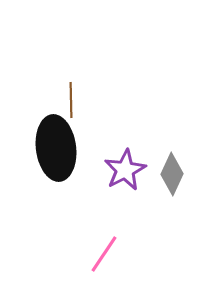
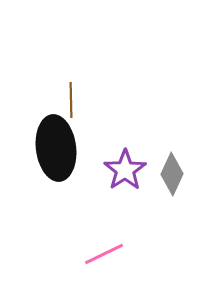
purple star: rotated 6 degrees counterclockwise
pink line: rotated 30 degrees clockwise
